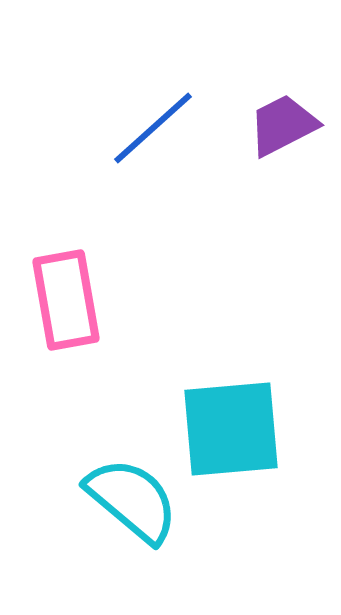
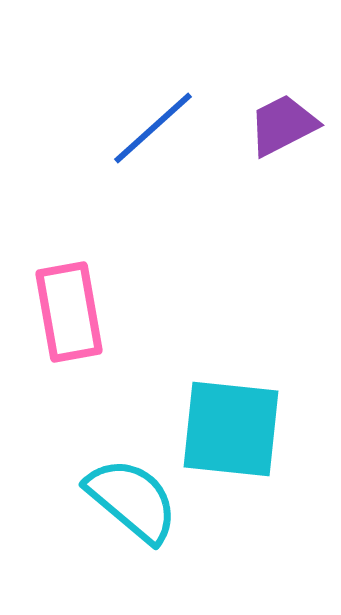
pink rectangle: moved 3 px right, 12 px down
cyan square: rotated 11 degrees clockwise
